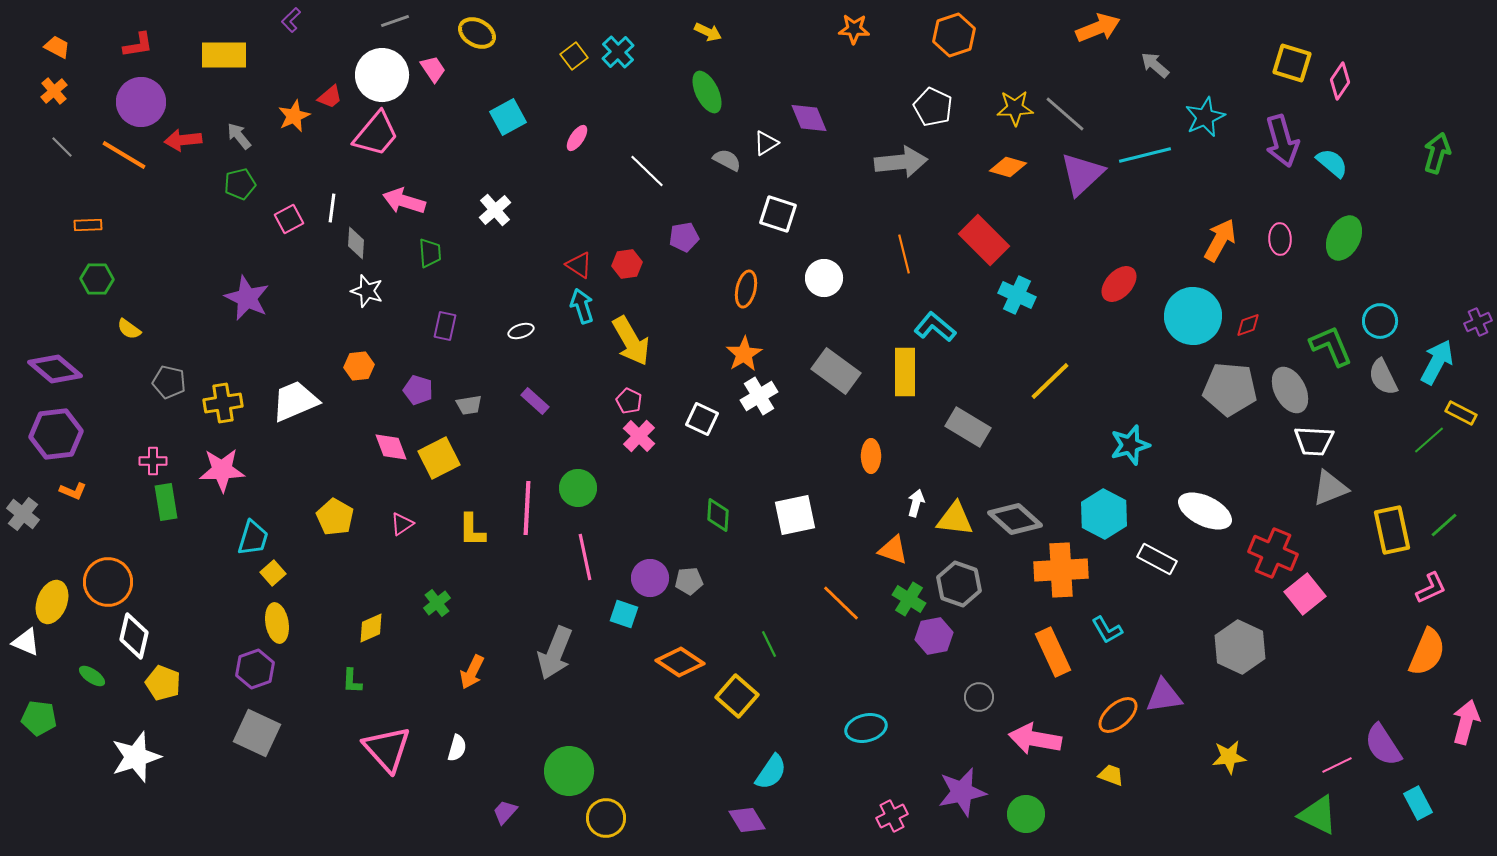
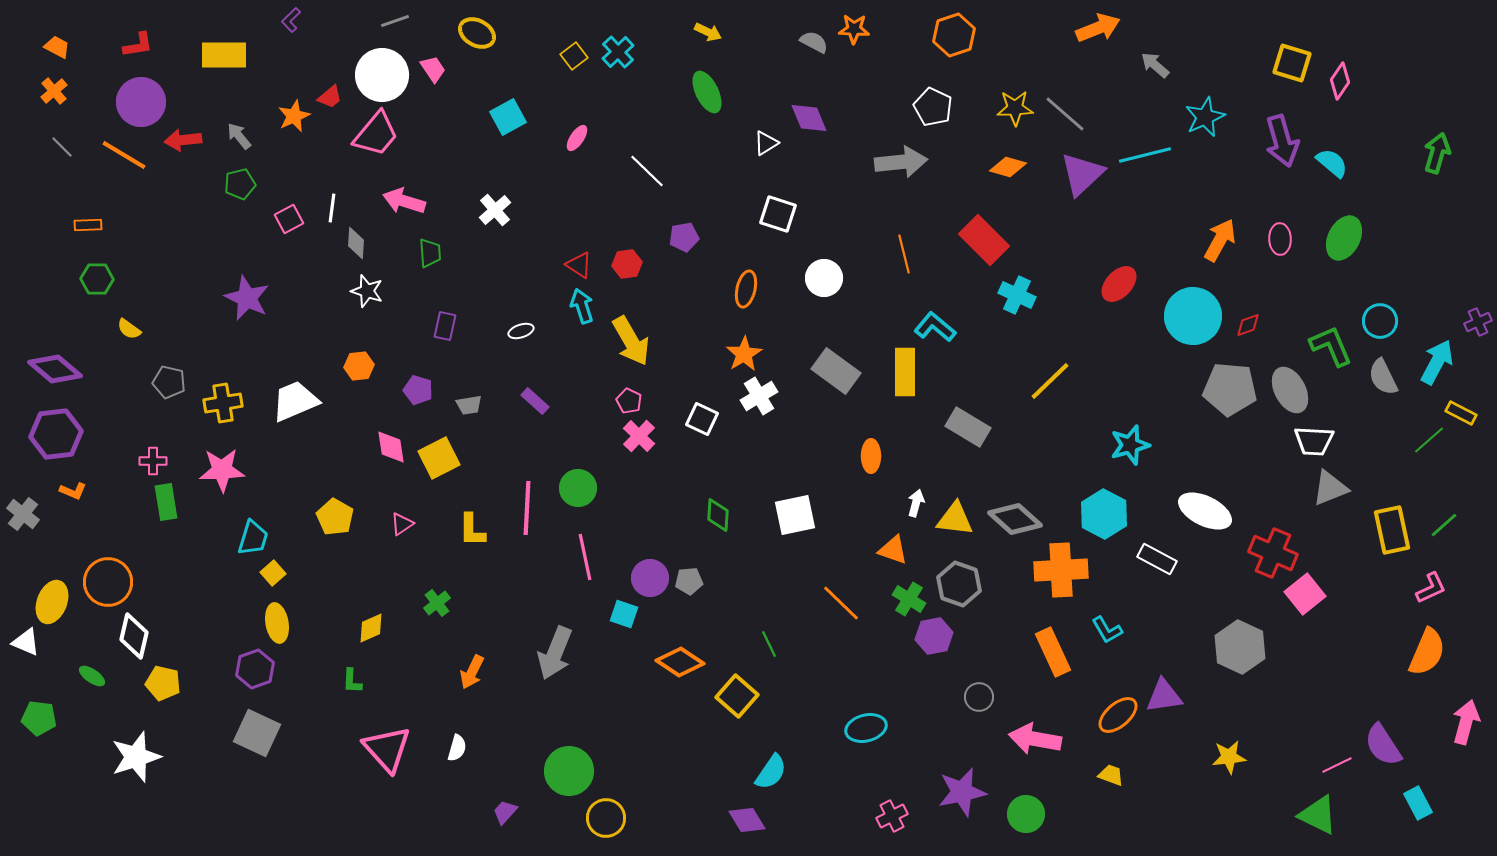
gray semicircle at (727, 160): moved 87 px right, 118 px up
pink diamond at (391, 447): rotated 12 degrees clockwise
yellow pentagon at (163, 683): rotated 8 degrees counterclockwise
